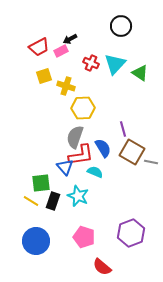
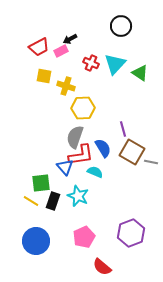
yellow square: rotated 28 degrees clockwise
pink pentagon: rotated 30 degrees clockwise
